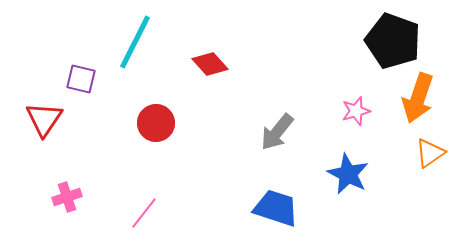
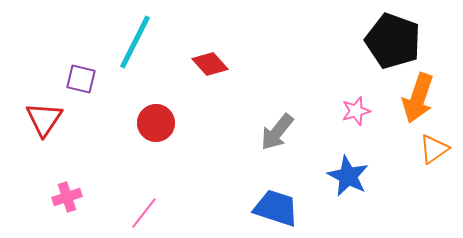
orange triangle: moved 4 px right, 4 px up
blue star: moved 2 px down
